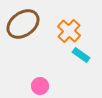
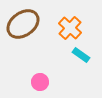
orange cross: moved 1 px right, 3 px up
pink circle: moved 4 px up
